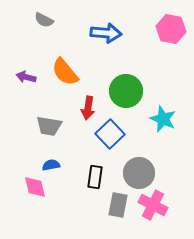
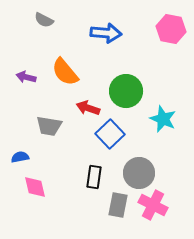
red arrow: rotated 100 degrees clockwise
blue semicircle: moved 31 px left, 8 px up
black rectangle: moved 1 px left
